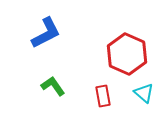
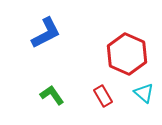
green L-shape: moved 1 px left, 9 px down
red rectangle: rotated 20 degrees counterclockwise
